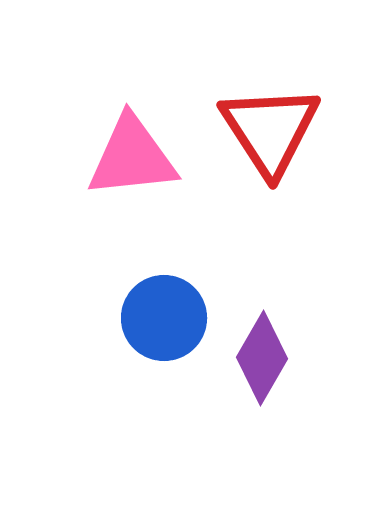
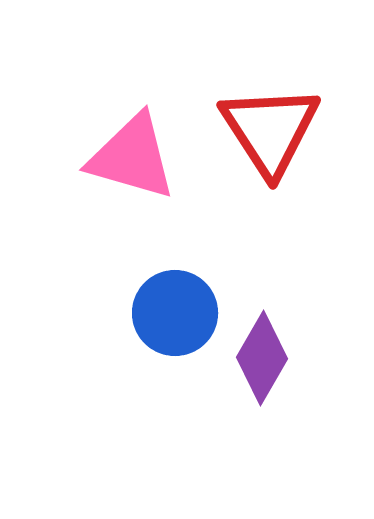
pink triangle: rotated 22 degrees clockwise
blue circle: moved 11 px right, 5 px up
